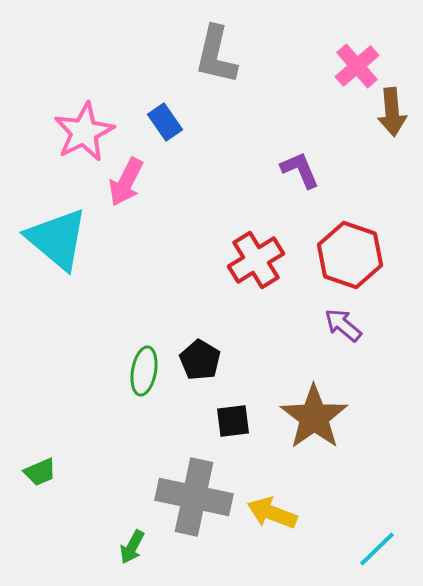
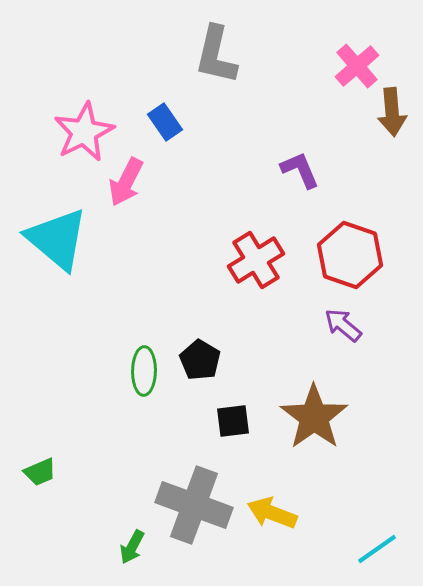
green ellipse: rotated 9 degrees counterclockwise
gray cross: moved 8 px down; rotated 8 degrees clockwise
cyan line: rotated 9 degrees clockwise
